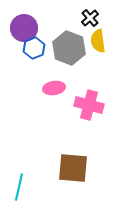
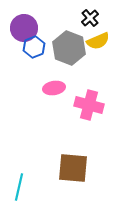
yellow semicircle: rotated 105 degrees counterclockwise
blue hexagon: moved 1 px up
